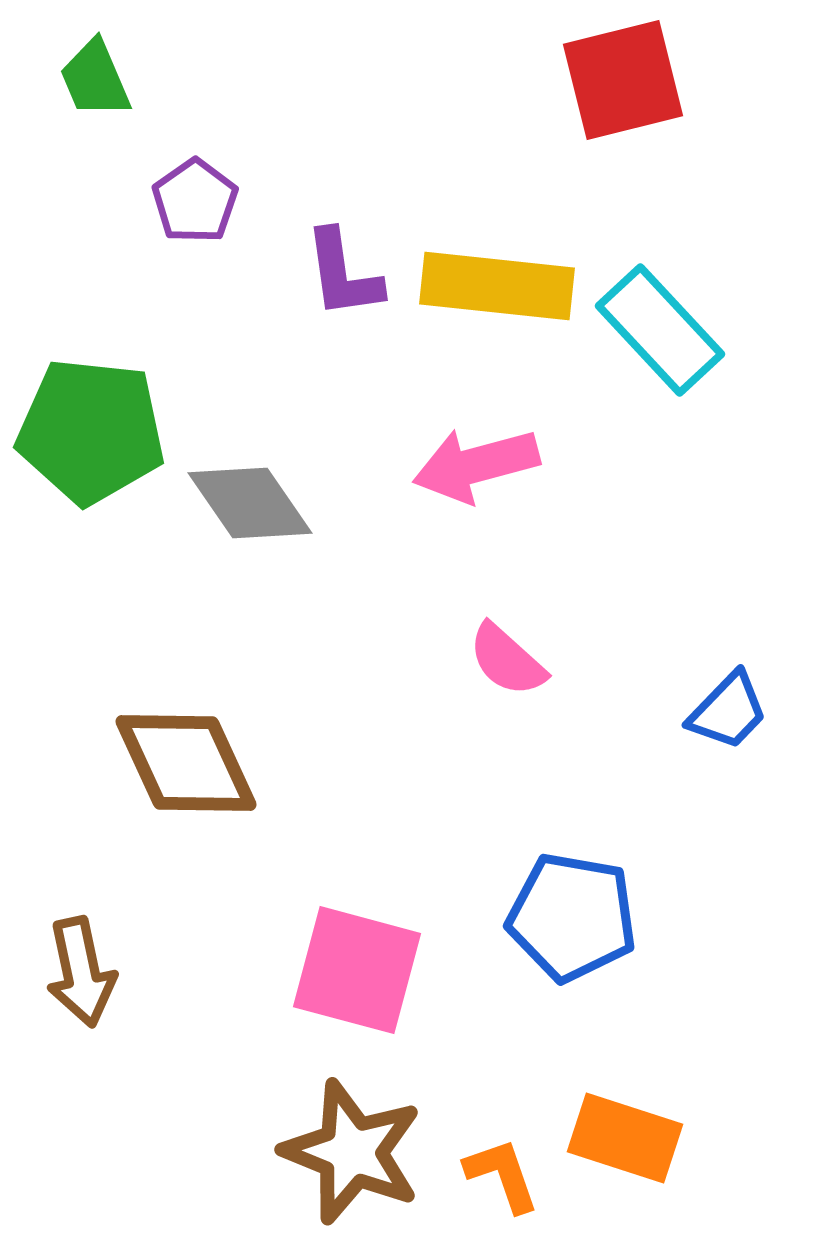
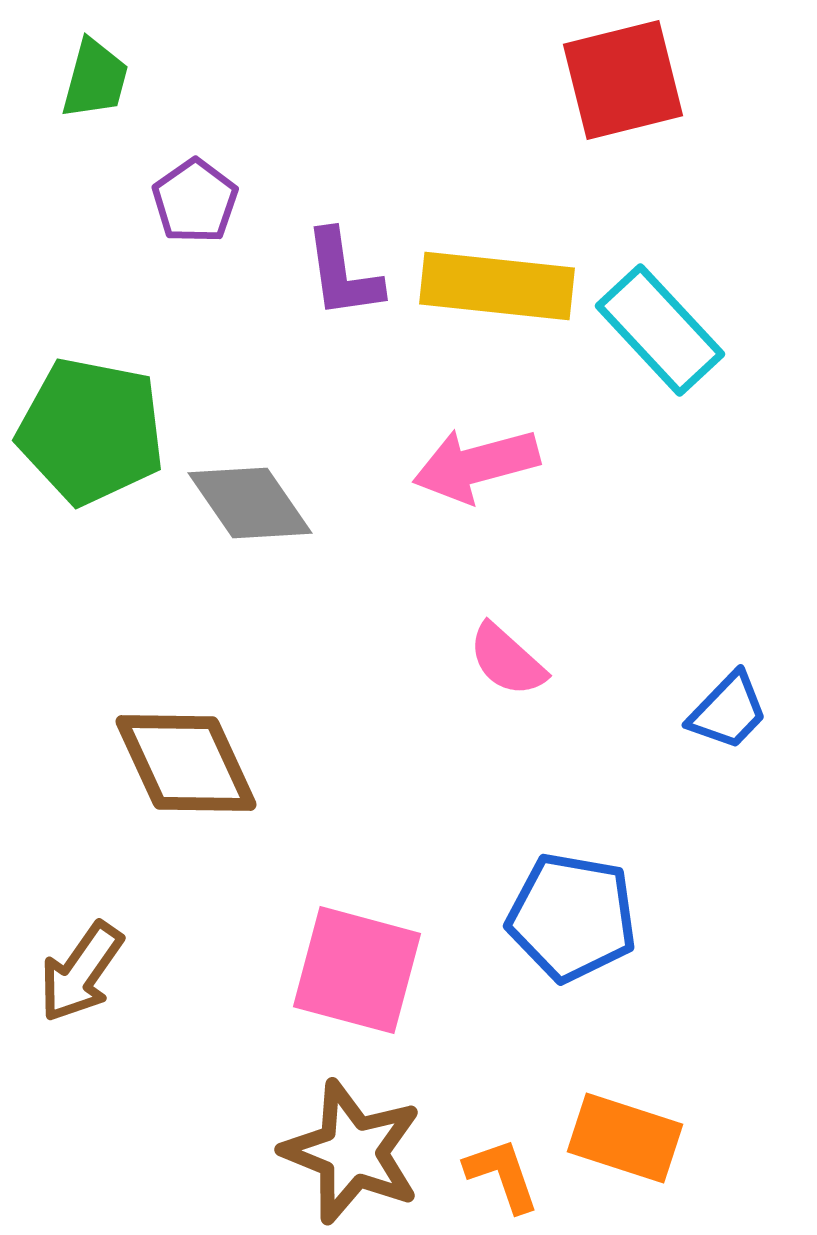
green trapezoid: rotated 142 degrees counterclockwise
green pentagon: rotated 5 degrees clockwise
brown arrow: rotated 47 degrees clockwise
